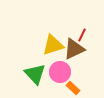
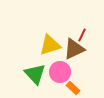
yellow triangle: moved 3 px left
